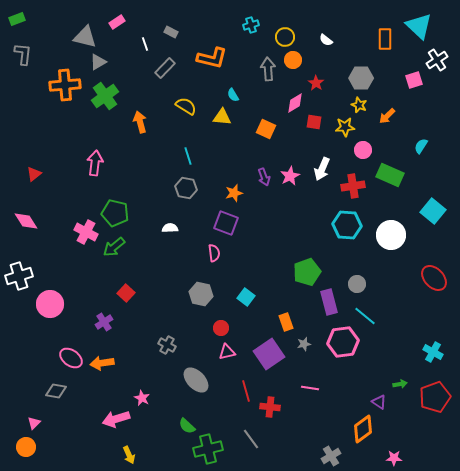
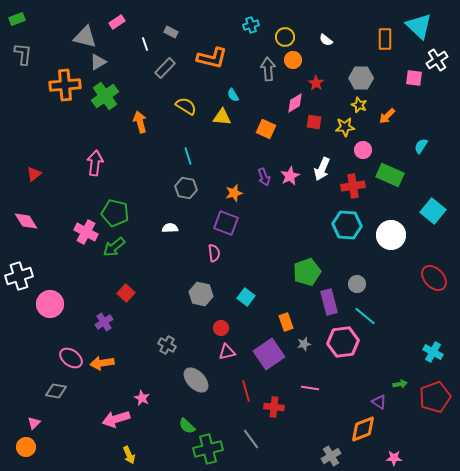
pink square at (414, 80): moved 2 px up; rotated 24 degrees clockwise
red cross at (270, 407): moved 4 px right
orange diamond at (363, 429): rotated 16 degrees clockwise
